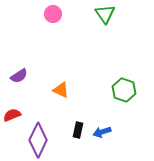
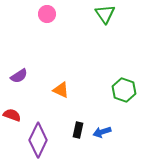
pink circle: moved 6 px left
red semicircle: rotated 42 degrees clockwise
